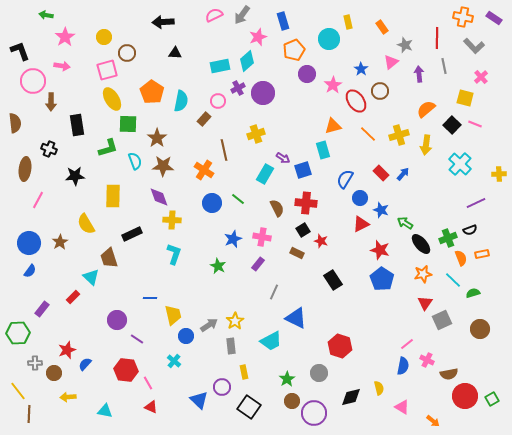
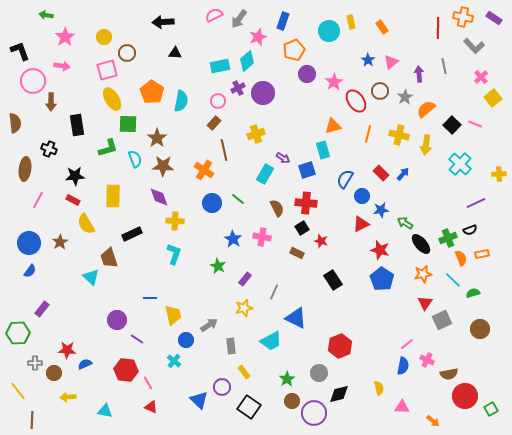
gray arrow at (242, 15): moved 3 px left, 4 px down
blue rectangle at (283, 21): rotated 36 degrees clockwise
yellow rectangle at (348, 22): moved 3 px right
red line at (437, 38): moved 1 px right, 10 px up
cyan circle at (329, 39): moved 8 px up
gray star at (405, 45): moved 52 px down; rotated 21 degrees clockwise
blue star at (361, 69): moved 7 px right, 9 px up
pink star at (333, 85): moved 1 px right, 3 px up
yellow square at (465, 98): moved 28 px right; rotated 36 degrees clockwise
brown rectangle at (204, 119): moved 10 px right, 4 px down
orange line at (368, 134): rotated 60 degrees clockwise
yellow cross at (399, 135): rotated 30 degrees clockwise
cyan semicircle at (135, 161): moved 2 px up
blue square at (303, 170): moved 4 px right
blue circle at (360, 198): moved 2 px right, 2 px up
blue star at (381, 210): rotated 28 degrees counterclockwise
yellow cross at (172, 220): moved 3 px right, 1 px down
black square at (303, 230): moved 1 px left, 2 px up
blue star at (233, 239): rotated 18 degrees counterclockwise
purple rectangle at (258, 264): moved 13 px left, 15 px down
red rectangle at (73, 297): moved 97 px up; rotated 72 degrees clockwise
yellow star at (235, 321): moved 9 px right, 13 px up; rotated 18 degrees clockwise
blue circle at (186, 336): moved 4 px down
red hexagon at (340, 346): rotated 20 degrees clockwise
red star at (67, 350): rotated 24 degrees clockwise
blue semicircle at (85, 364): rotated 24 degrees clockwise
yellow rectangle at (244, 372): rotated 24 degrees counterclockwise
black diamond at (351, 397): moved 12 px left, 3 px up
green square at (492, 399): moved 1 px left, 10 px down
pink triangle at (402, 407): rotated 28 degrees counterclockwise
brown line at (29, 414): moved 3 px right, 6 px down
